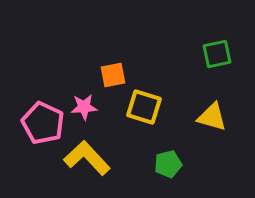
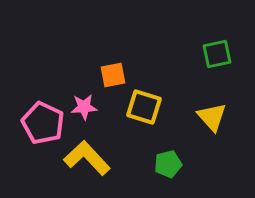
yellow triangle: rotated 32 degrees clockwise
